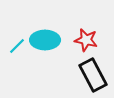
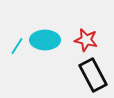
cyan line: rotated 12 degrees counterclockwise
